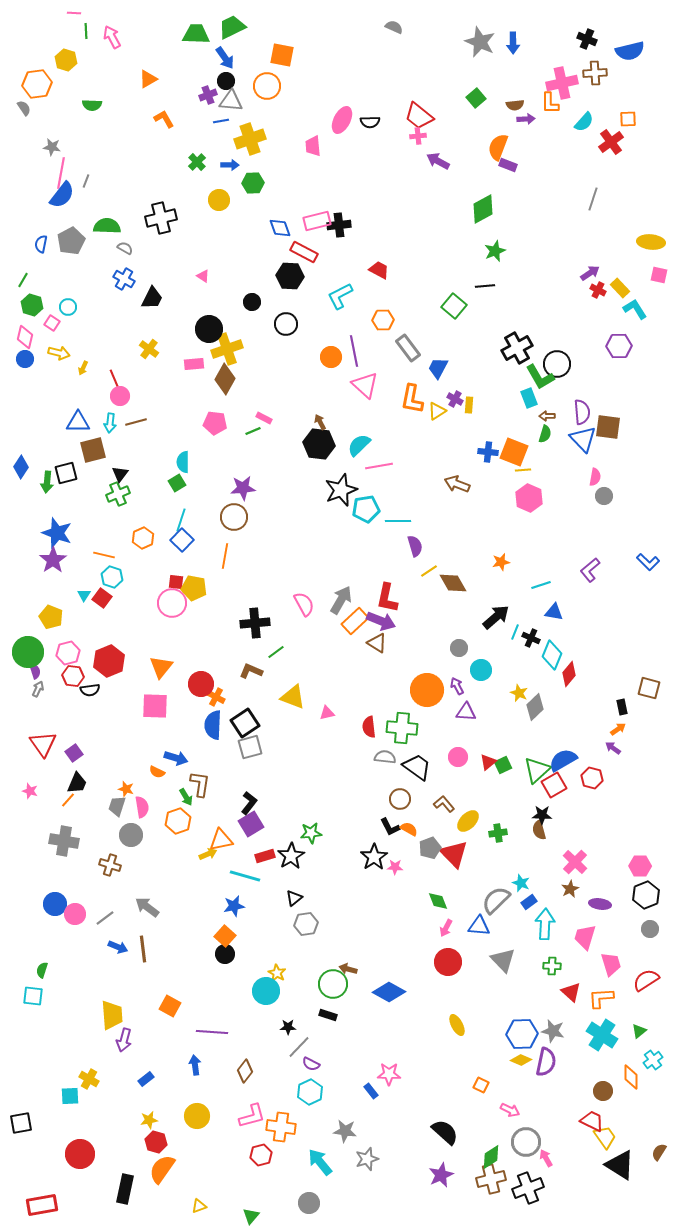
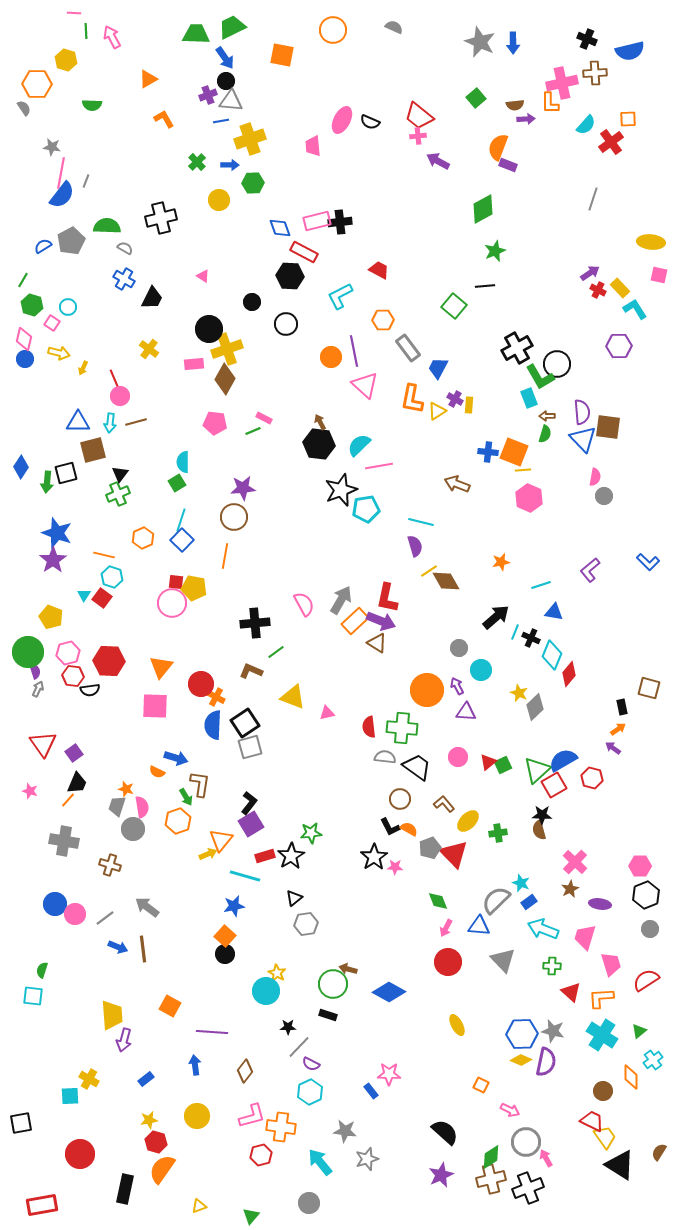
orange hexagon at (37, 84): rotated 8 degrees clockwise
orange circle at (267, 86): moved 66 px right, 56 px up
black semicircle at (370, 122): rotated 24 degrees clockwise
cyan semicircle at (584, 122): moved 2 px right, 3 px down
black cross at (339, 225): moved 1 px right, 3 px up
blue semicircle at (41, 244): moved 2 px right, 2 px down; rotated 48 degrees clockwise
pink diamond at (25, 337): moved 1 px left, 2 px down
cyan line at (398, 521): moved 23 px right, 1 px down; rotated 15 degrees clockwise
brown diamond at (453, 583): moved 7 px left, 2 px up
red hexagon at (109, 661): rotated 24 degrees clockwise
gray circle at (131, 835): moved 2 px right, 6 px up
orange triangle at (221, 840): rotated 40 degrees counterclockwise
cyan arrow at (545, 924): moved 2 px left, 5 px down; rotated 72 degrees counterclockwise
